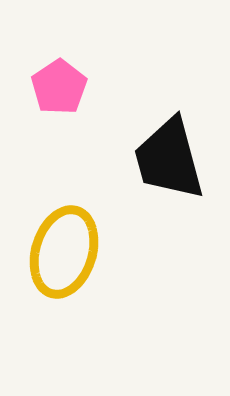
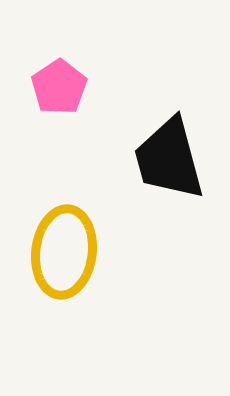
yellow ellipse: rotated 10 degrees counterclockwise
